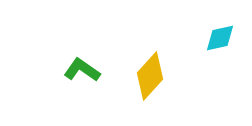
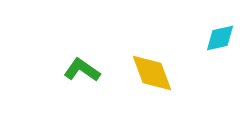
yellow diamond: moved 2 px right, 3 px up; rotated 63 degrees counterclockwise
